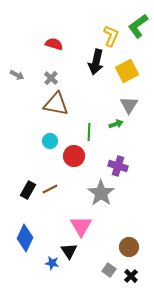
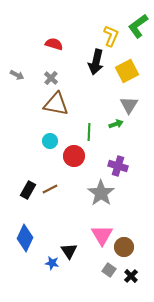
pink triangle: moved 21 px right, 9 px down
brown circle: moved 5 px left
